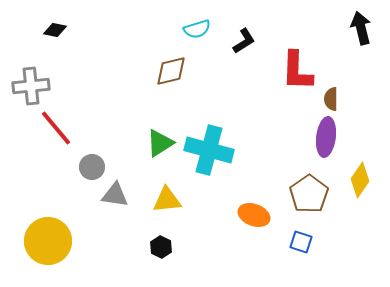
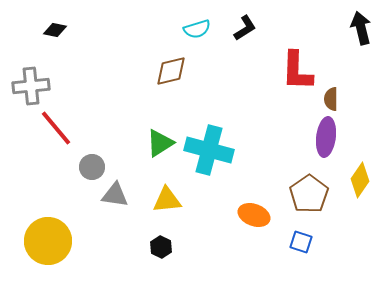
black L-shape: moved 1 px right, 13 px up
